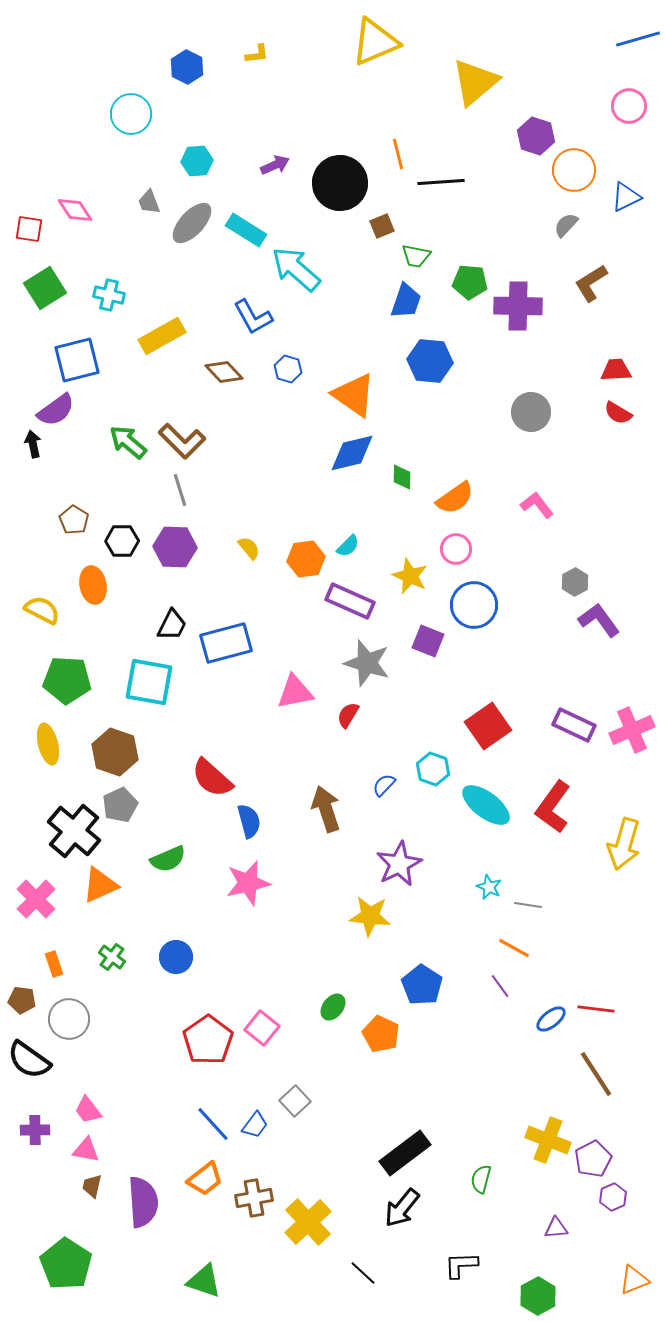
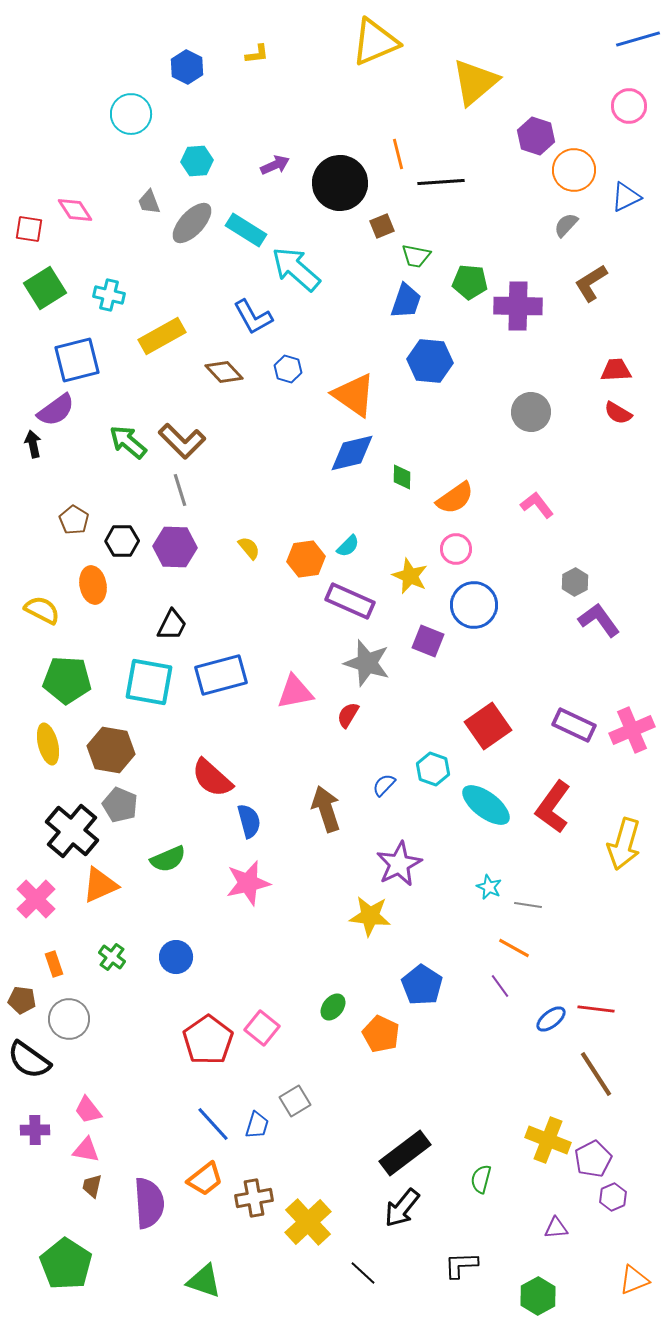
blue rectangle at (226, 643): moved 5 px left, 32 px down
brown hexagon at (115, 752): moved 4 px left, 2 px up; rotated 9 degrees counterclockwise
gray pentagon at (120, 805): rotated 24 degrees counterclockwise
black cross at (74, 831): moved 2 px left
gray square at (295, 1101): rotated 12 degrees clockwise
blue trapezoid at (255, 1125): moved 2 px right; rotated 20 degrees counterclockwise
purple semicircle at (143, 1202): moved 6 px right, 1 px down
